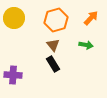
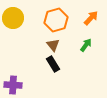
yellow circle: moved 1 px left
green arrow: rotated 64 degrees counterclockwise
purple cross: moved 10 px down
